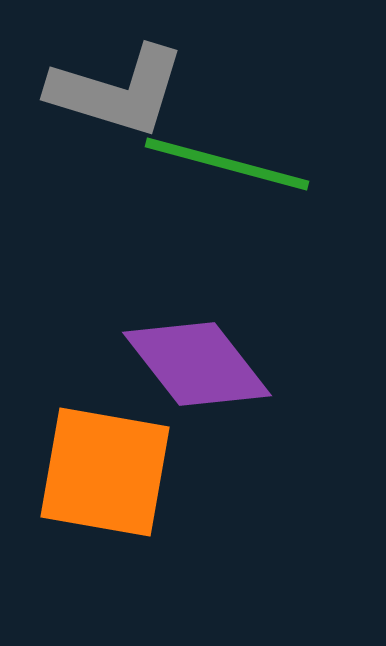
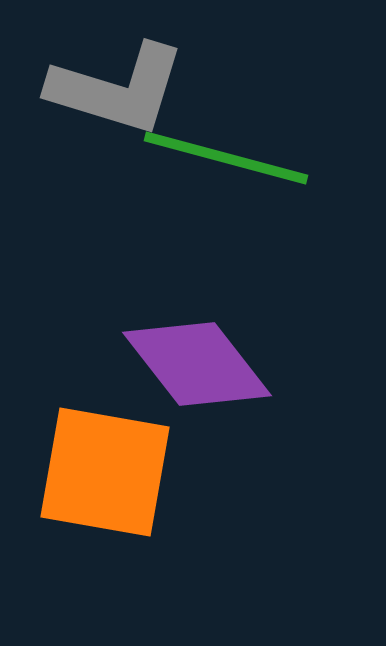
gray L-shape: moved 2 px up
green line: moved 1 px left, 6 px up
